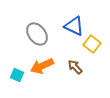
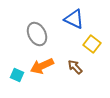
blue triangle: moved 7 px up
gray ellipse: rotated 10 degrees clockwise
